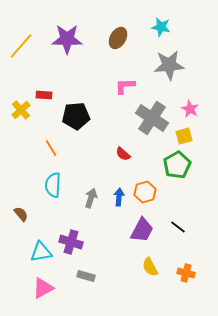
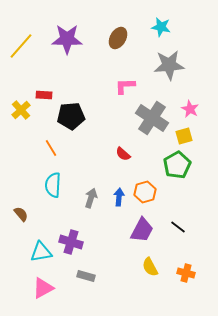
black pentagon: moved 5 px left
